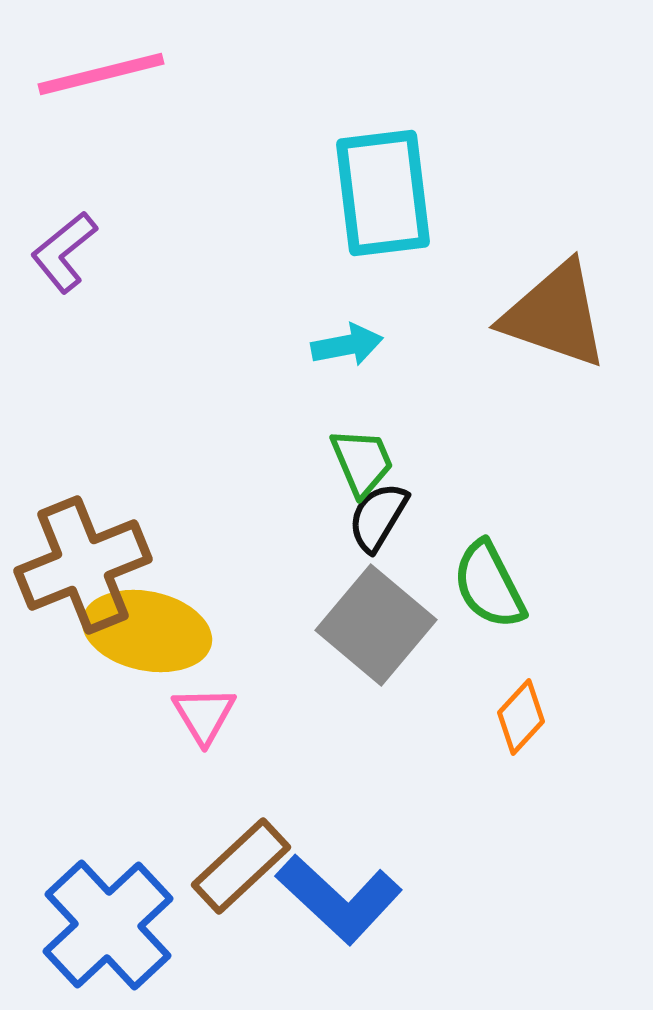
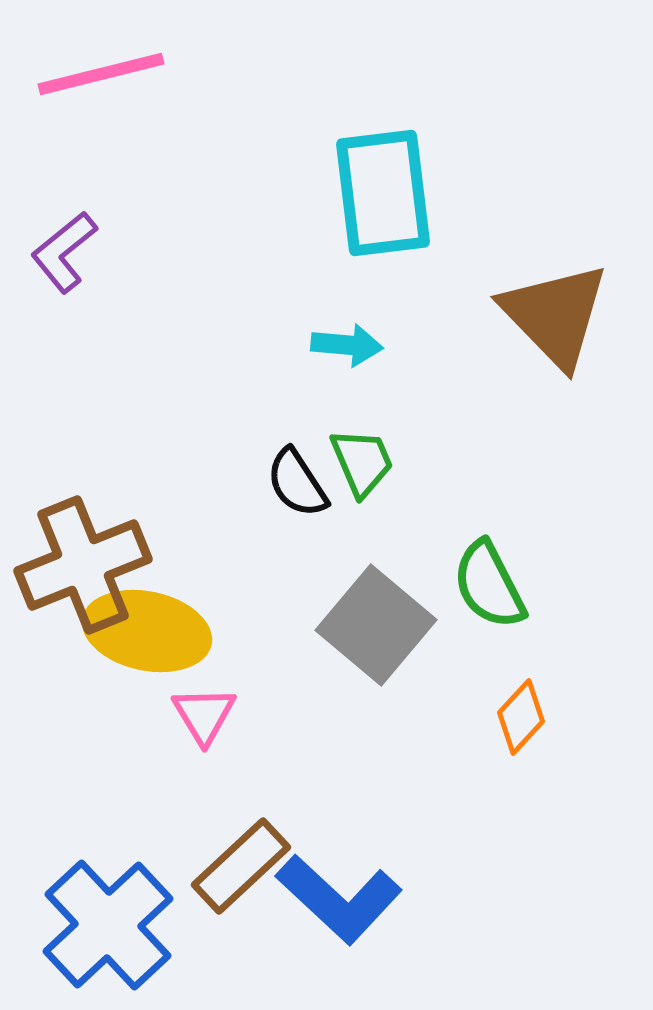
brown triangle: rotated 27 degrees clockwise
cyan arrow: rotated 16 degrees clockwise
black semicircle: moved 81 px left, 34 px up; rotated 64 degrees counterclockwise
